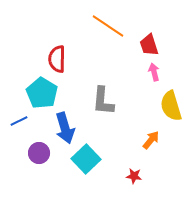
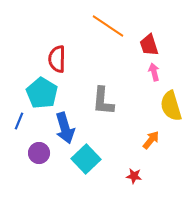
blue line: rotated 42 degrees counterclockwise
